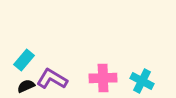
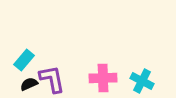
purple L-shape: rotated 48 degrees clockwise
black semicircle: moved 3 px right, 2 px up
